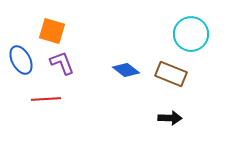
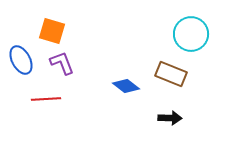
blue diamond: moved 16 px down
